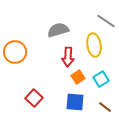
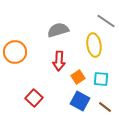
red arrow: moved 9 px left, 4 px down
cyan square: rotated 35 degrees clockwise
blue square: moved 5 px right, 1 px up; rotated 24 degrees clockwise
